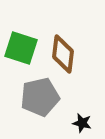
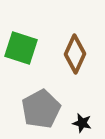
brown diamond: moved 12 px right; rotated 18 degrees clockwise
gray pentagon: moved 1 px right, 12 px down; rotated 15 degrees counterclockwise
